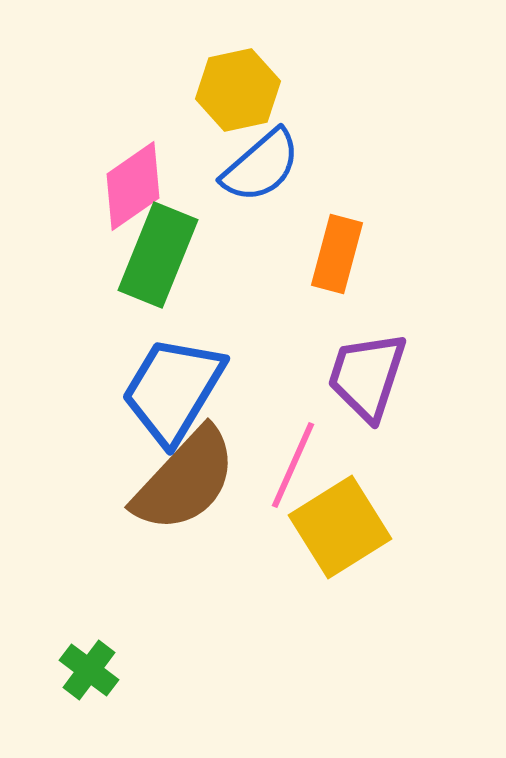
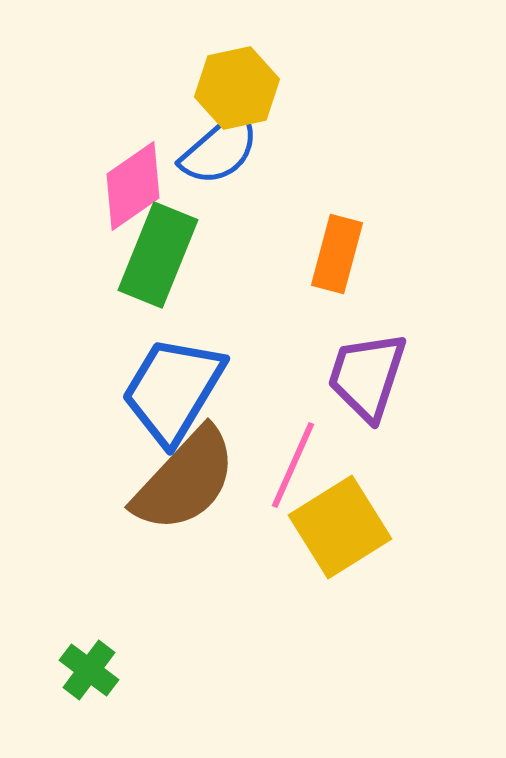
yellow hexagon: moved 1 px left, 2 px up
blue semicircle: moved 41 px left, 17 px up
